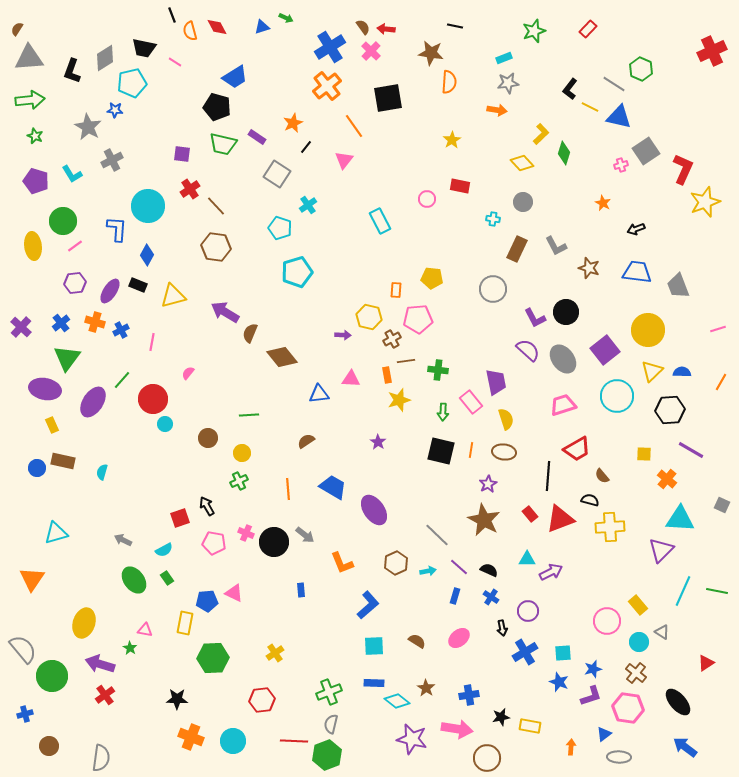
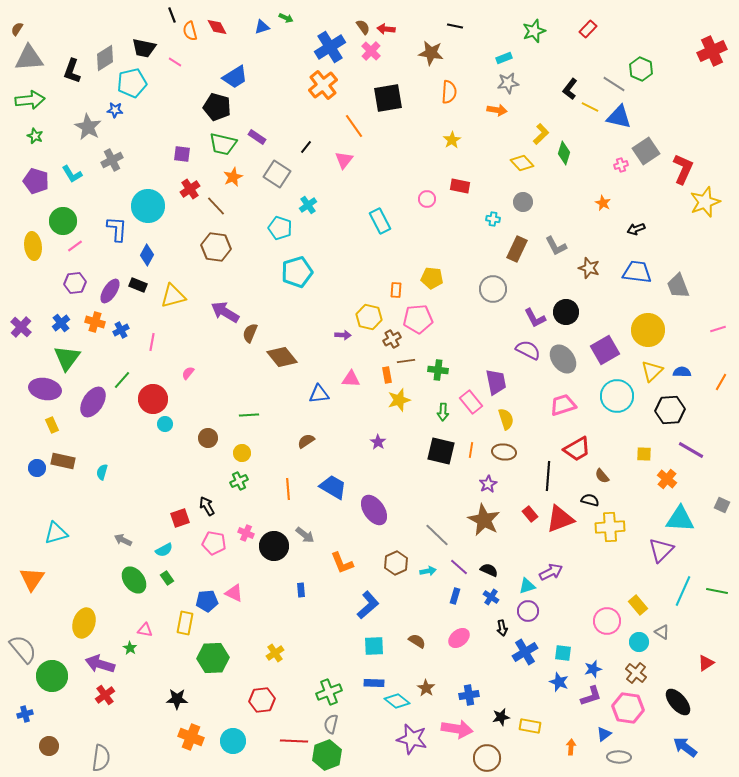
orange semicircle at (449, 82): moved 10 px down
orange cross at (327, 86): moved 4 px left, 1 px up
orange star at (293, 123): moved 60 px left, 54 px down
purple semicircle at (528, 350): rotated 15 degrees counterclockwise
purple square at (605, 350): rotated 8 degrees clockwise
black circle at (274, 542): moved 4 px down
cyan triangle at (527, 559): moved 27 px down; rotated 18 degrees counterclockwise
cyan square at (563, 653): rotated 12 degrees clockwise
